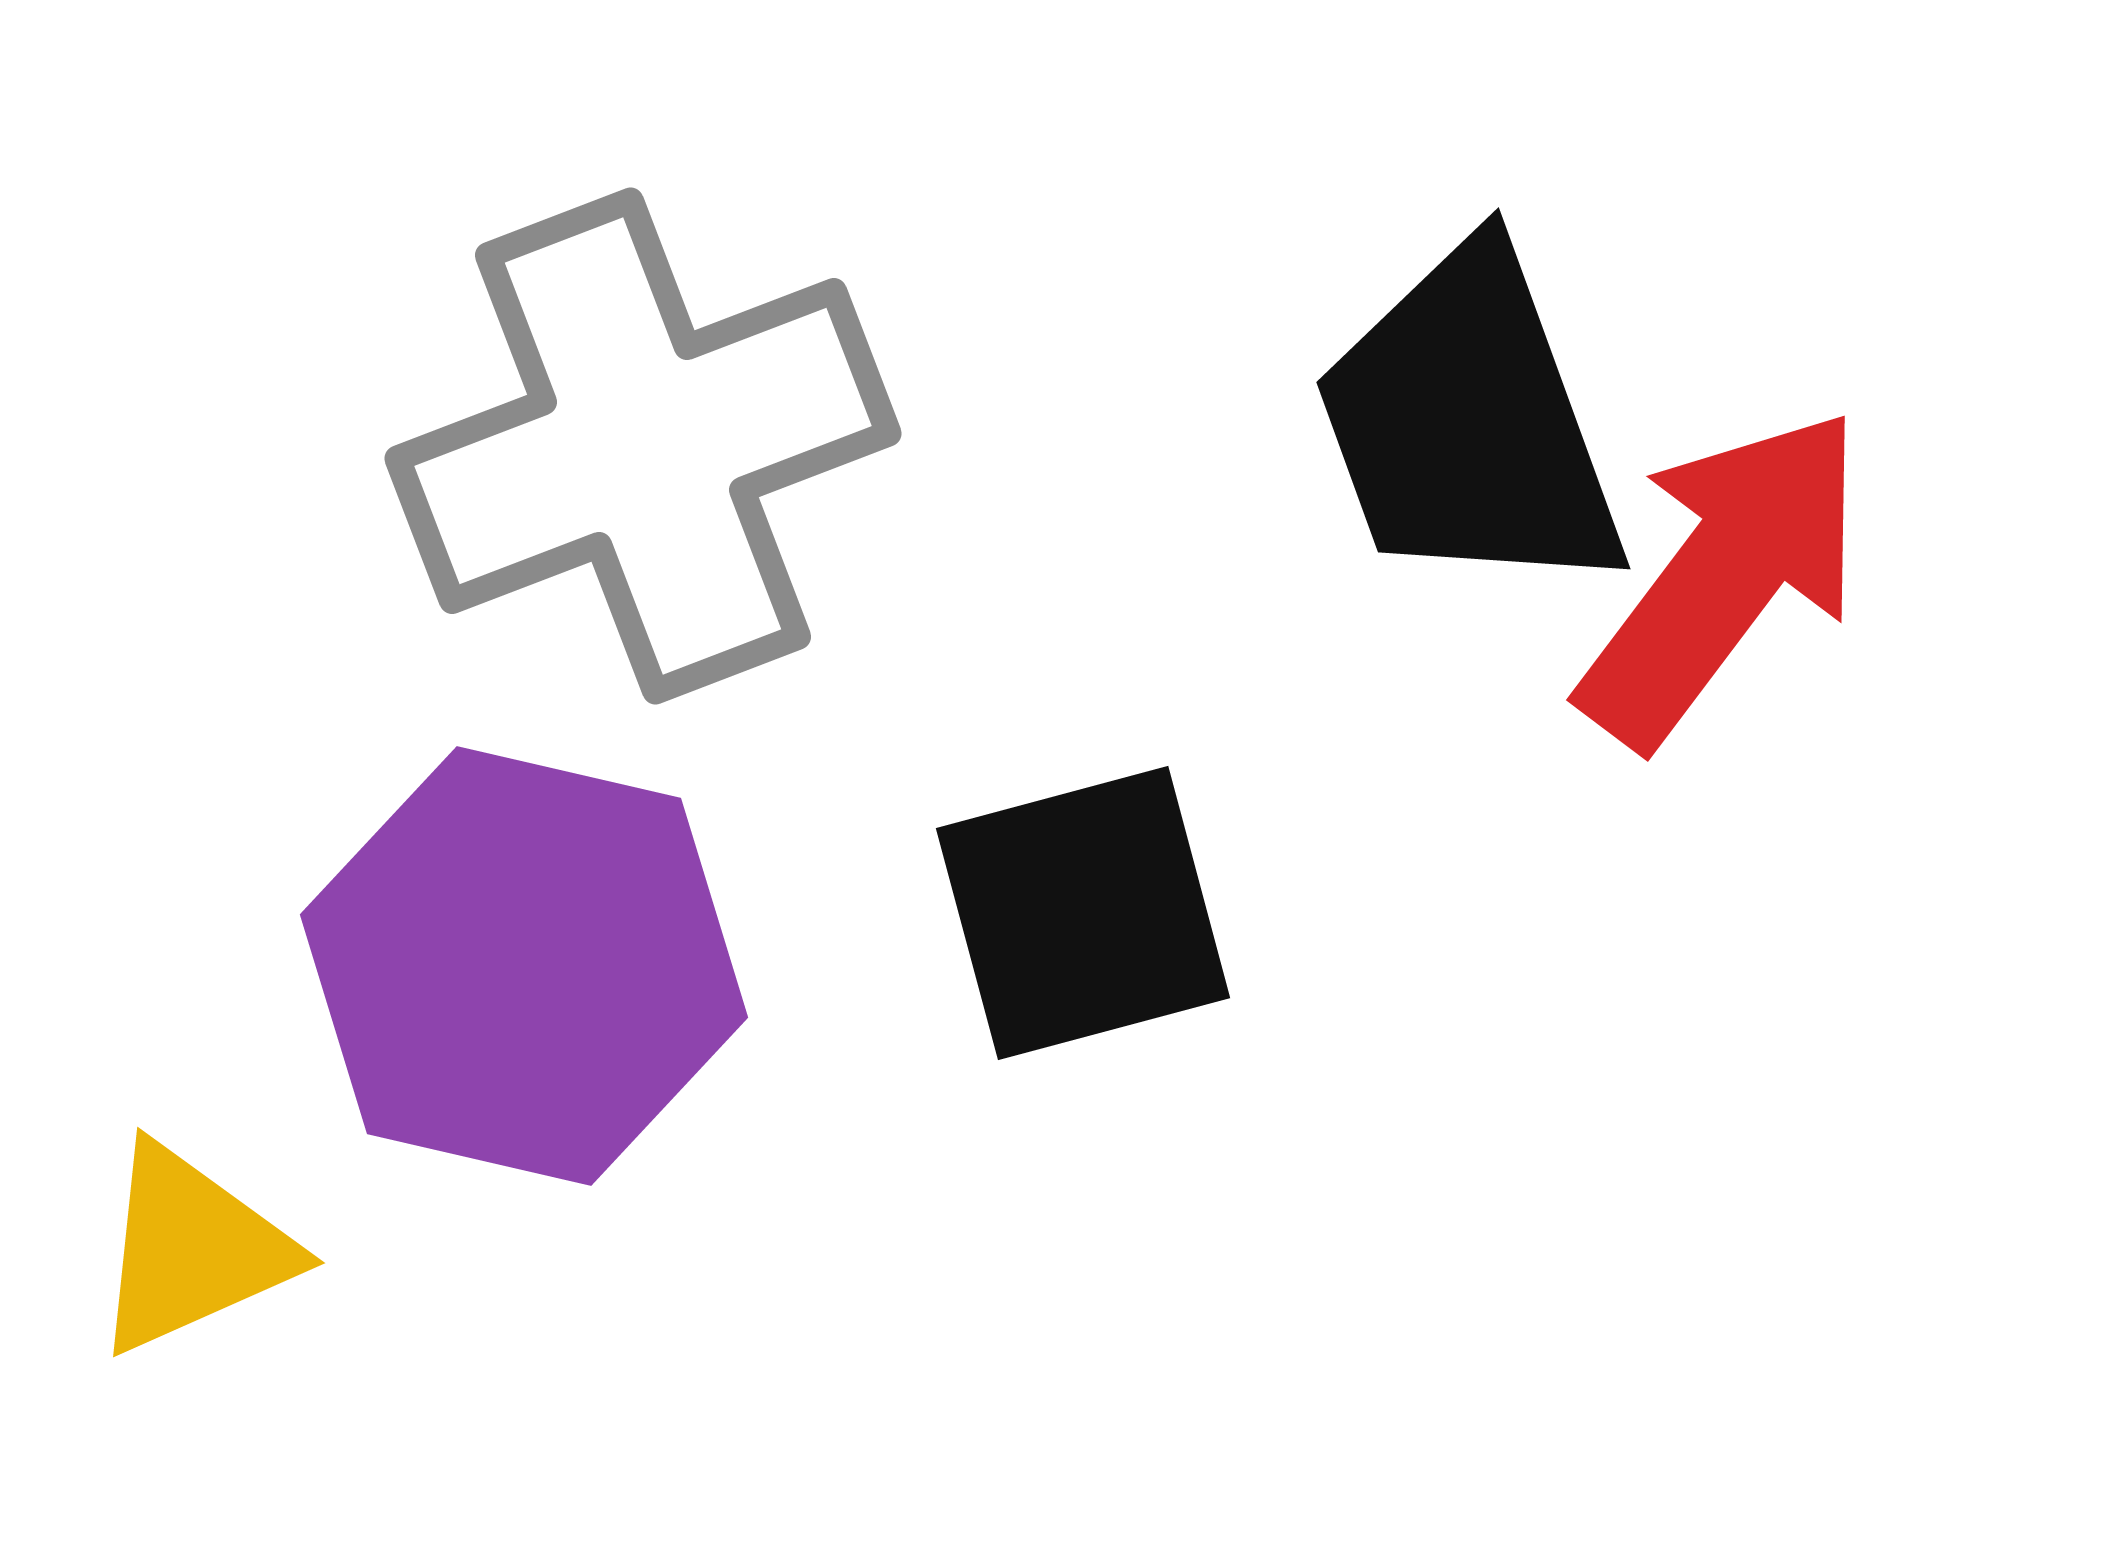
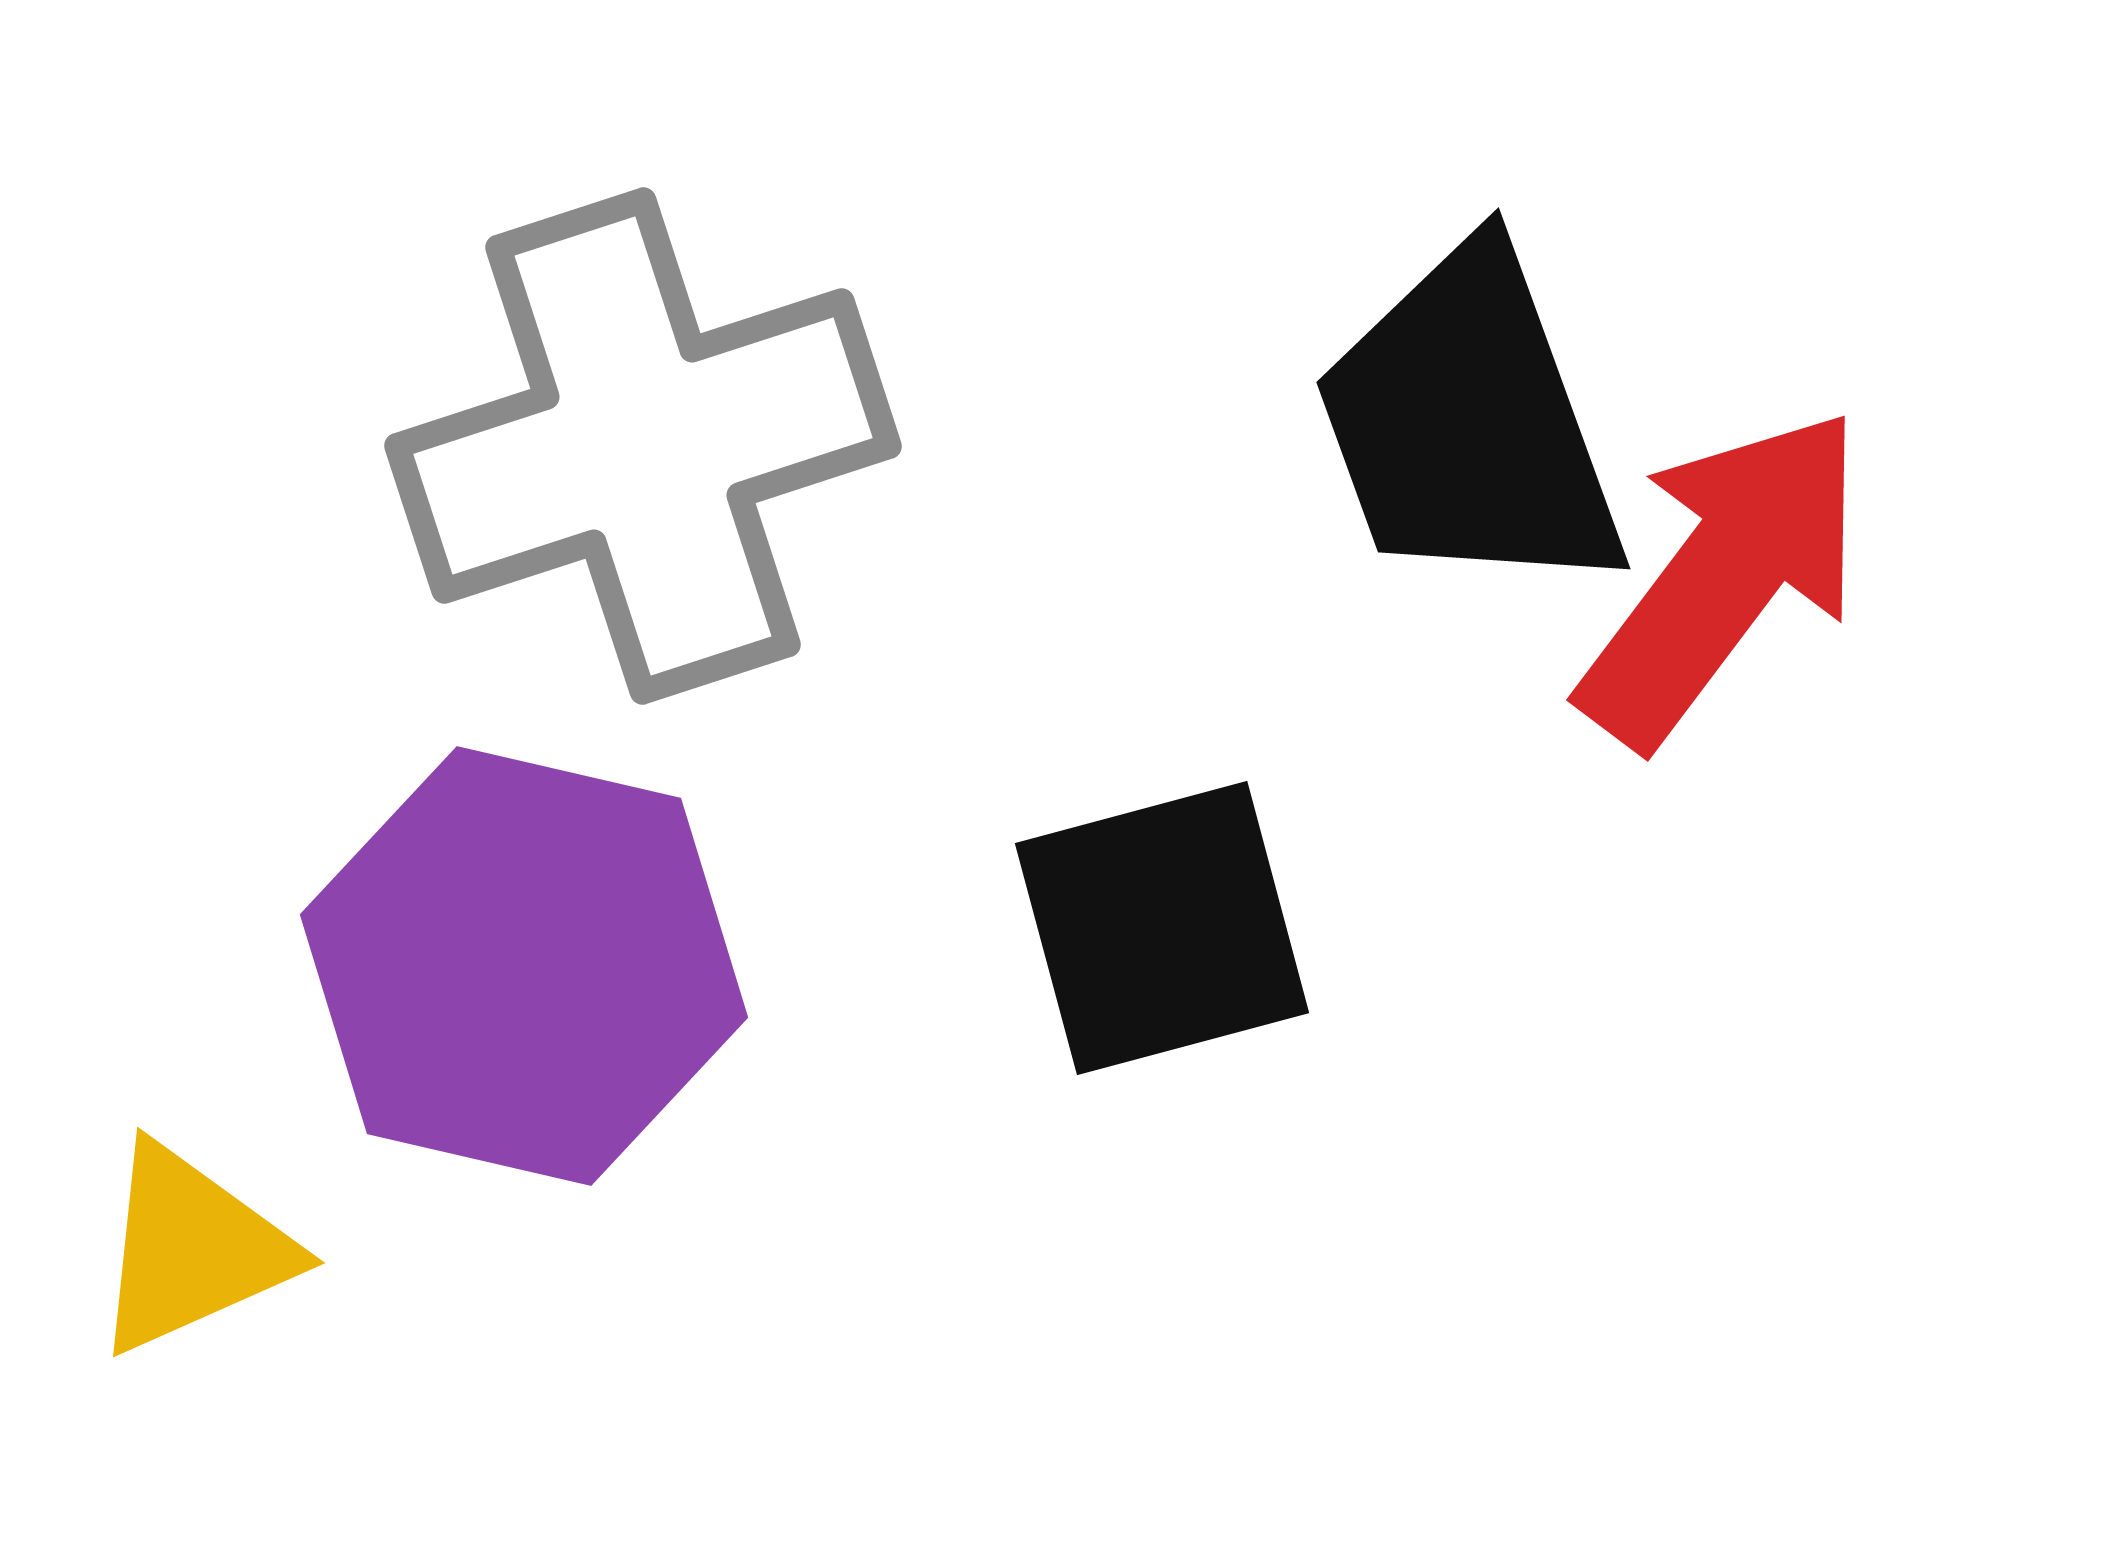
gray cross: rotated 3 degrees clockwise
black square: moved 79 px right, 15 px down
